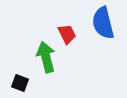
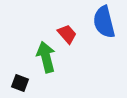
blue semicircle: moved 1 px right, 1 px up
red trapezoid: rotated 15 degrees counterclockwise
